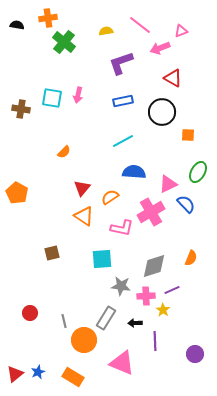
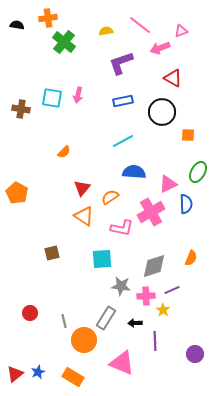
blue semicircle at (186, 204): rotated 42 degrees clockwise
